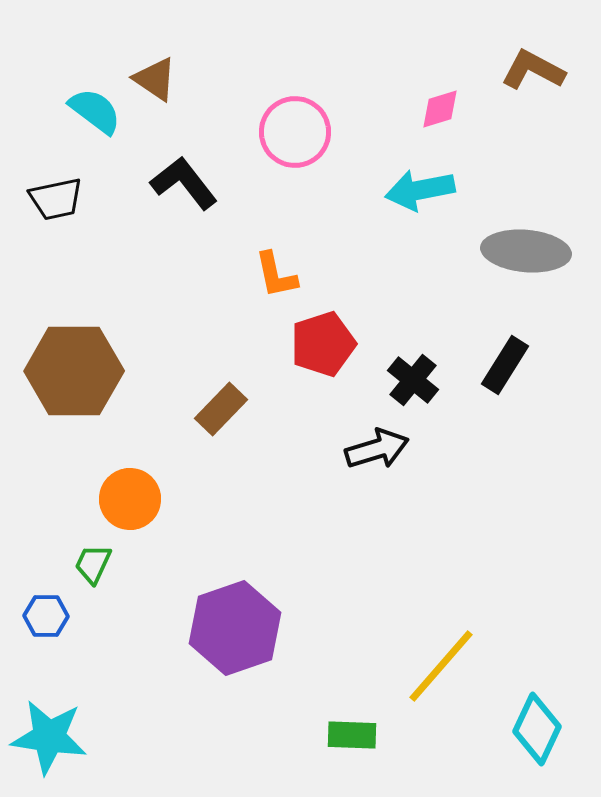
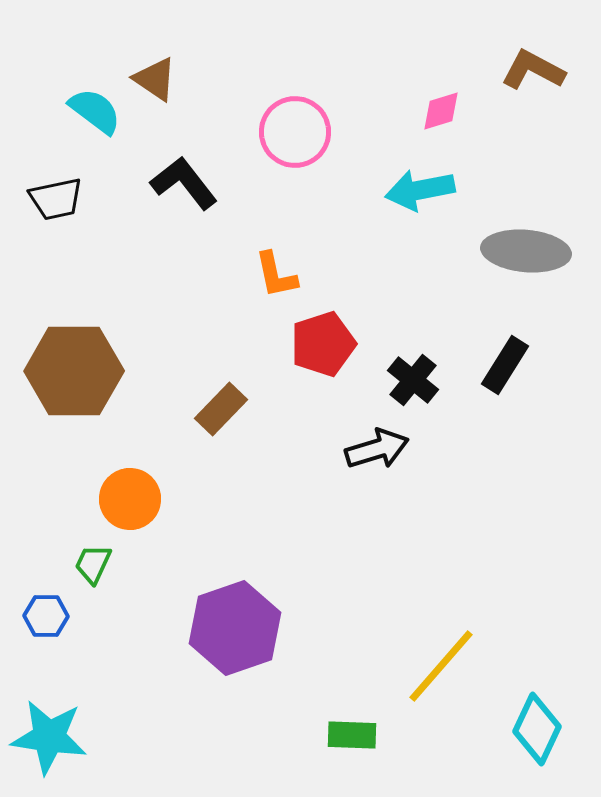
pink diamond: moved 1 px right, 2 px down
